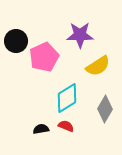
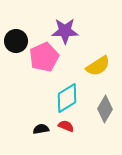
purple star: moved 15 px left, 4 px up
